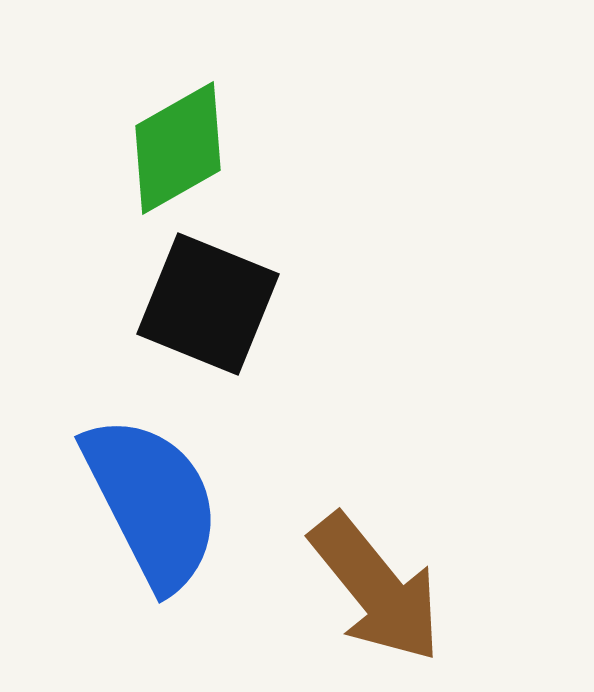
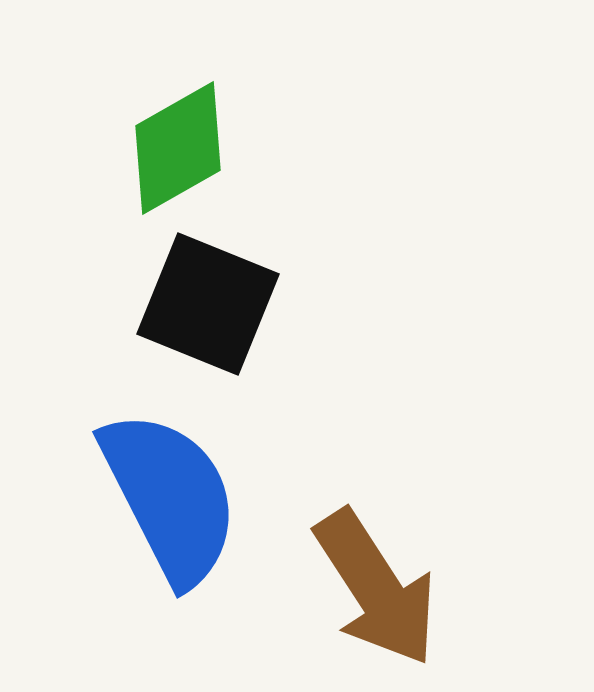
blue semicircle: moved 18 px right, 5 px up
brown arrow: rotated 6 degrees clockwise
